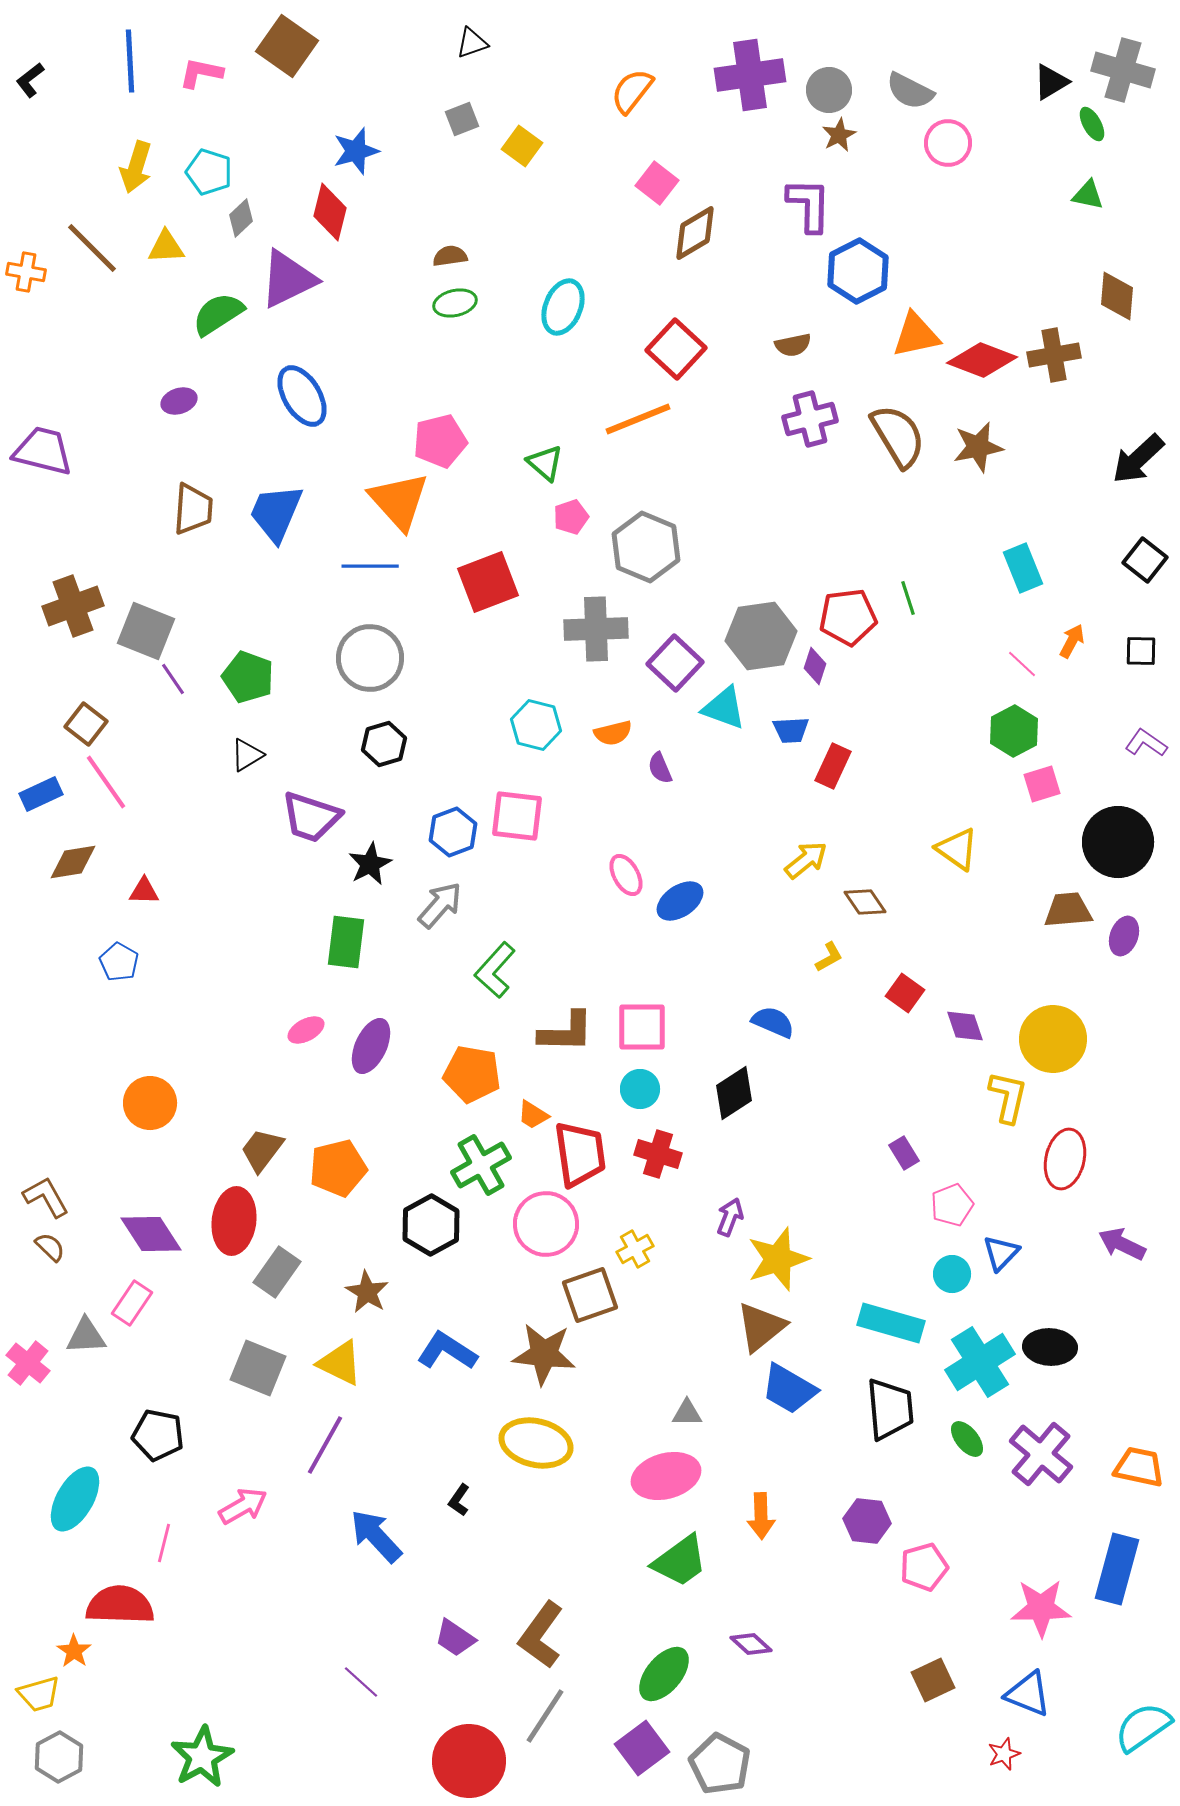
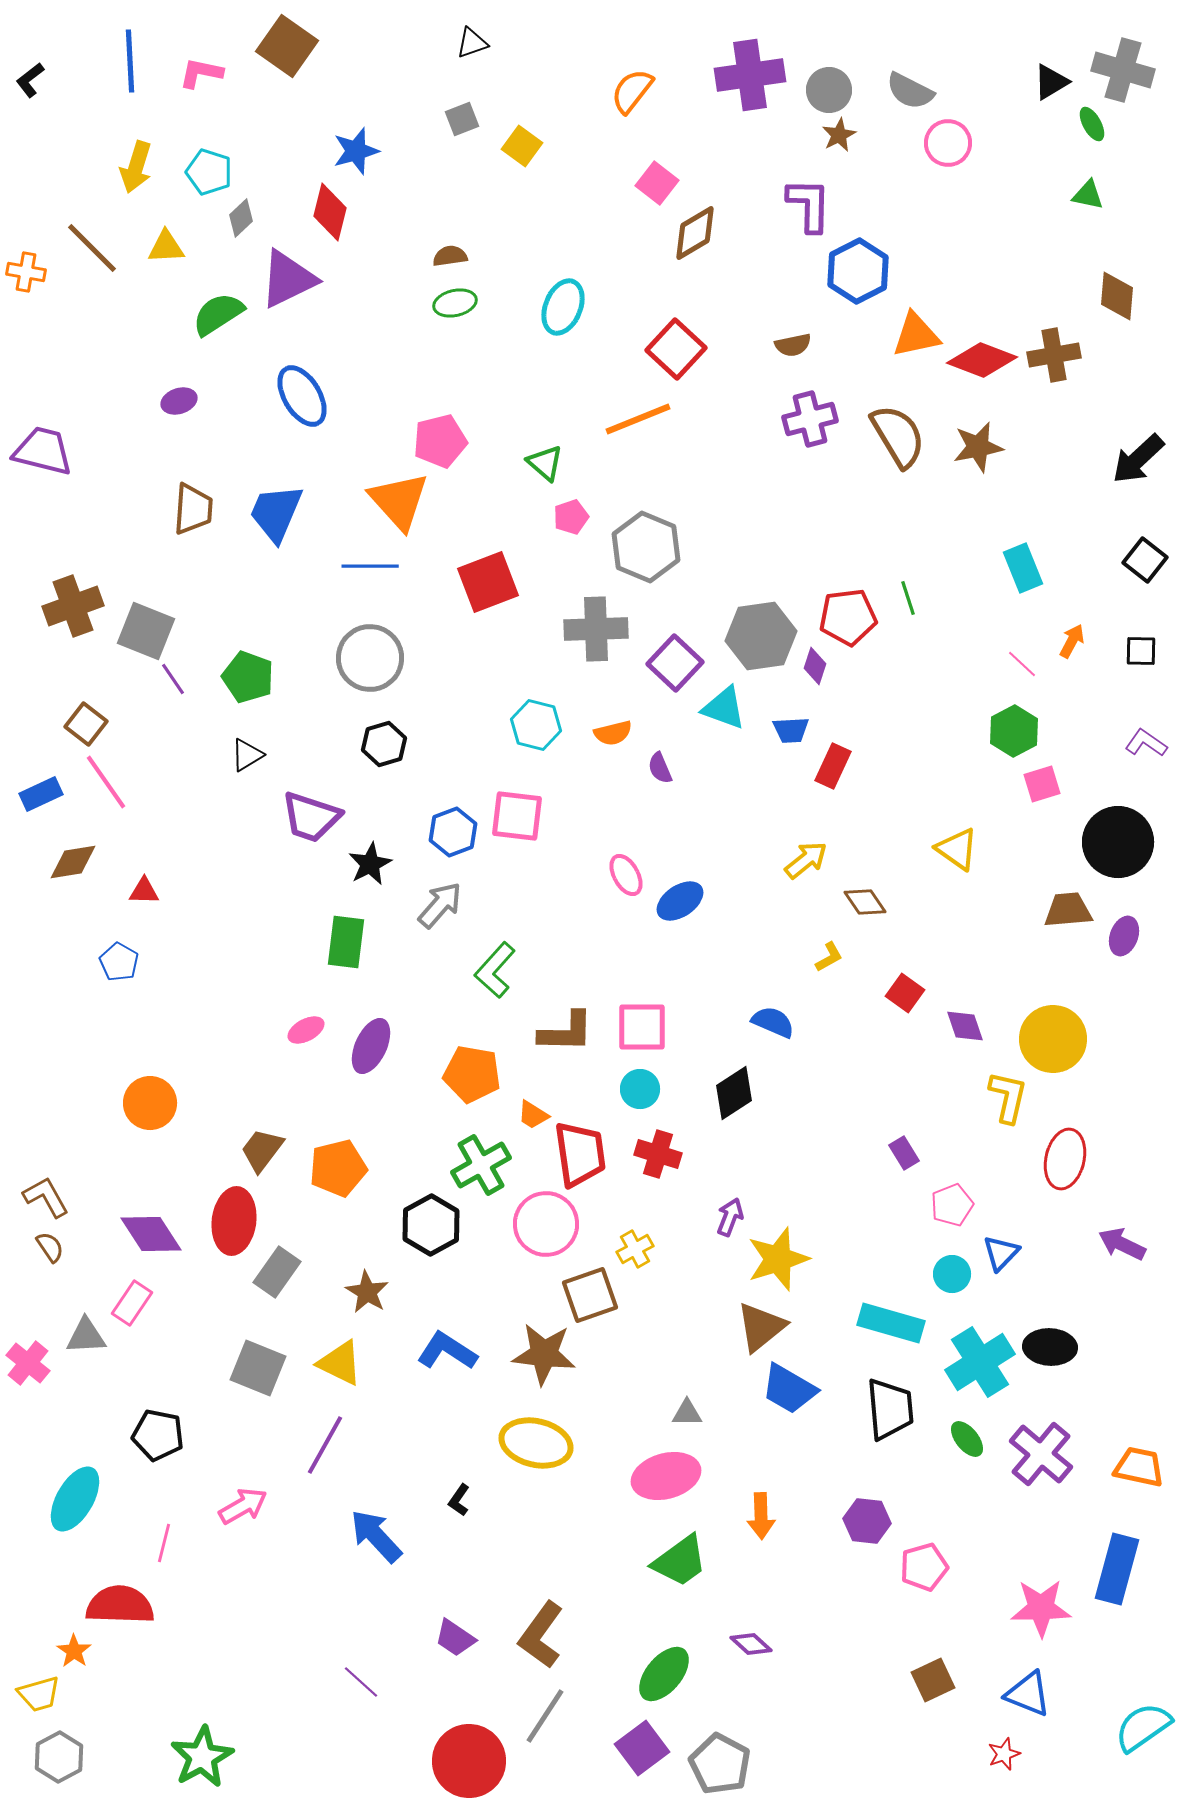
brown semicircle at (50, 1247): rotated 12 degrees clockwise
